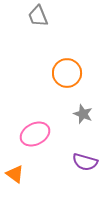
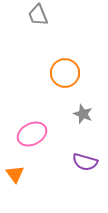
gray trapezoid: moved 1 px up
orange circle: moved 2 px left
pink ellipse: moved 3 px left
orange triangle: rotated 18 degrees clockwise
